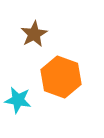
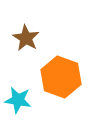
brown star: moved 8 px left, 4 px down; rotated 12 degrees counterclockwise
